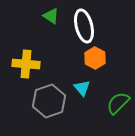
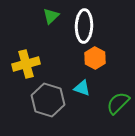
green triangle: rotated 42 degrees clockwise
white ellipse: rotated 16 degrees clockwise
yellow cross: rotated 20 degrees counterclockwise
cyan triangle: rotated 30 degrees counterclockwise
gray hexagon: moved 1 px left, 1 px up; rotated 24 degrees counterclockwise
